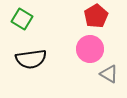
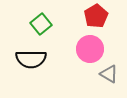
green square: moved 19 px right, 5 px down; rotated 20 degrees clockwise
black semicircle: rotated 8 degrees clockwise
